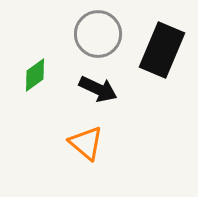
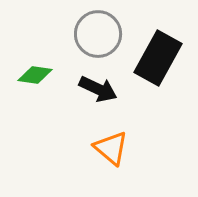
black rectangle: moved 4 px left, 8 px down; rotated 6 degrees clockwise
green diamond: rotated 44 degrees clockwise
orange triangle: moved 25 px right, 5 px down
